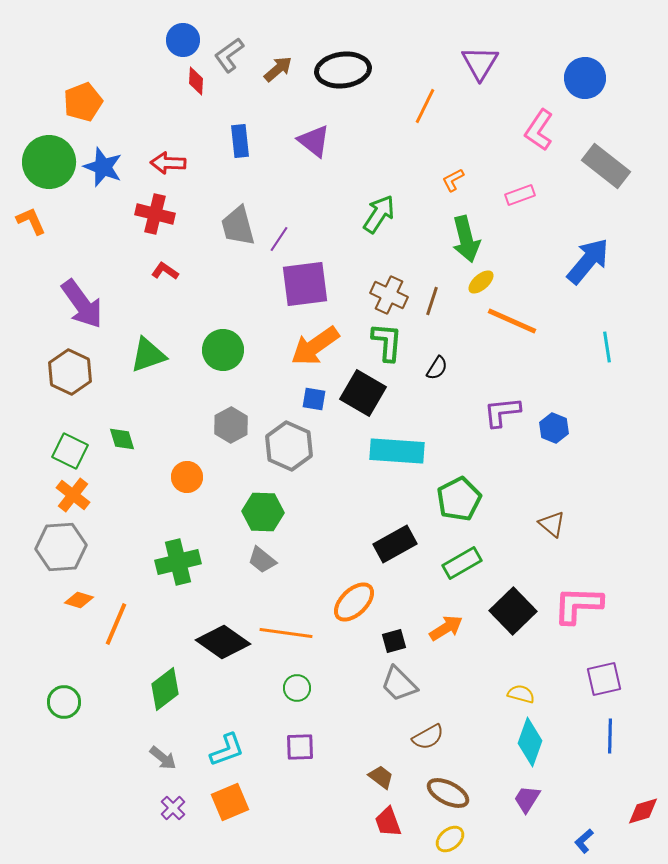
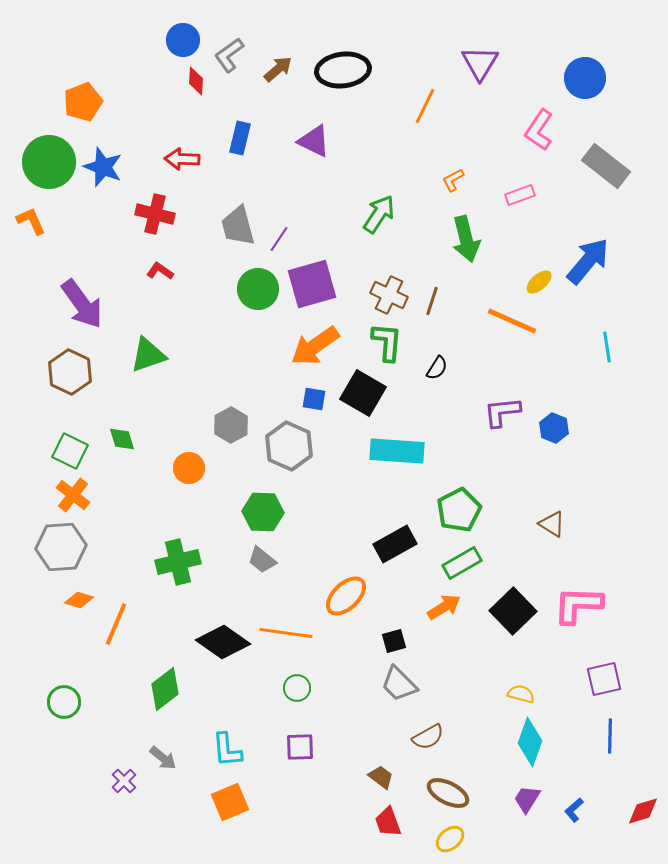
blue rectangle at (240, 141): moved 3 px up; rotated 20 degrees clockwise
purple triangle at (314, 141): rotated 12 degrees counterclockwise
red arrow at (168, 163): moved 14 px right, 4 px up
red L-shape at (165, 271): moved 5 px left
yellow ellipse at (481, 282): moved 58 px right
purple square at (305, 284): moved 7 px right; rotated 9 degrees counterclockwise
green circle at (223, 350): moved 35 px right, 61 px up
orange circle at (187, 477): moved 2 px right, 9 px up
green pentagon at (459, 499): moved 11 px down
brown triangle at (552, 524): rotated 8 degrees counterclockwise
orange ellipse at (354, 602): moved 8 px left, 6 px up
orange arrow at (446, 628): moved 2 px left, 21 px up
cyan L-shape at (227, 750): rotated 105 degrees clockwise
purple cross at (173, 808): moved 49 px left, 27 px up
blue L-shape at (584, 841): moved 10 px left, 31 px up
